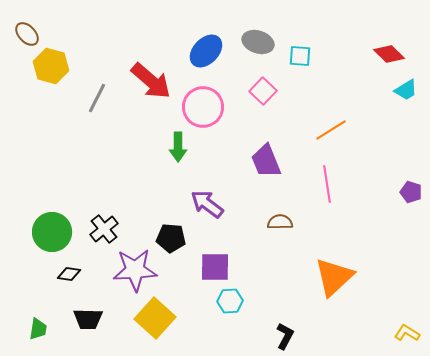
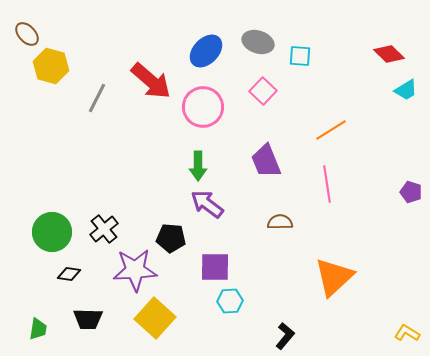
green arrow: moved 20 px right, 19 px down
black L-shape: rotated 12 degrees clockwise
